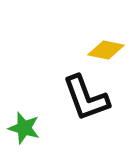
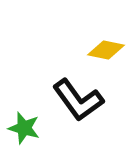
black L-shape: moved 8 px left, 2 px down; rotated 16 degrees counterclockwise
